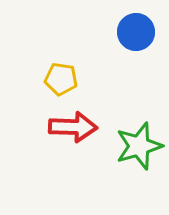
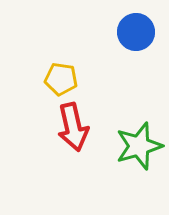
red arrow: rotated 75 degrees clockwise
